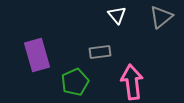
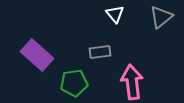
white triangle: moved 2 px left, 1 px up
purple rectangle: rotated 32 degrees counterclockwise
green pentagon: moved 1 px left, 1 px down; rotated 16 degrees clockwise
